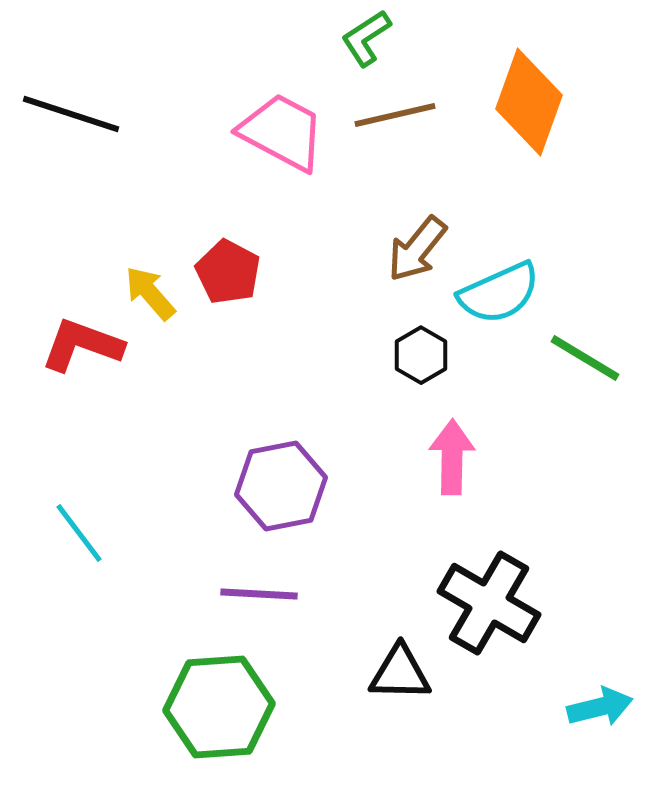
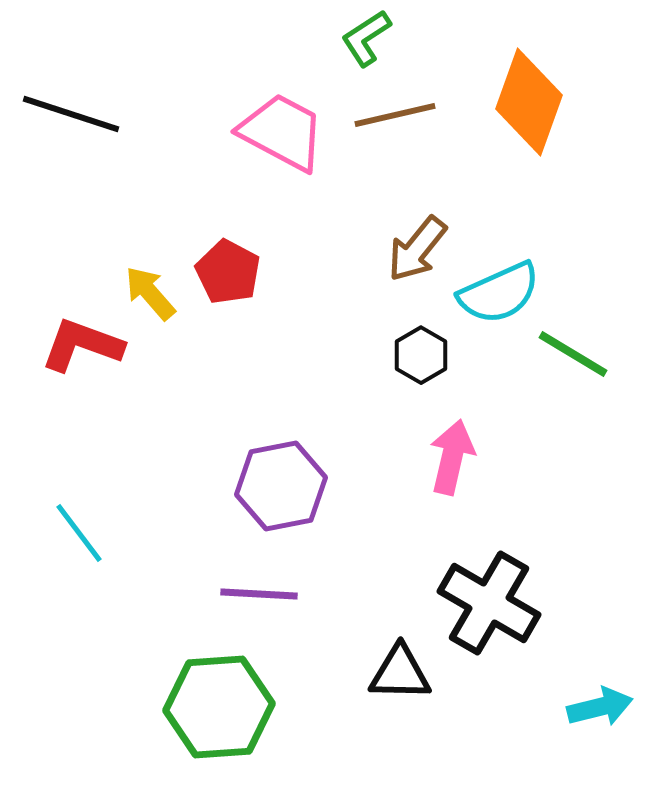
green line: moved 12 px left, 4 px up
pink arrow: rotated 12 degrees clockwise
